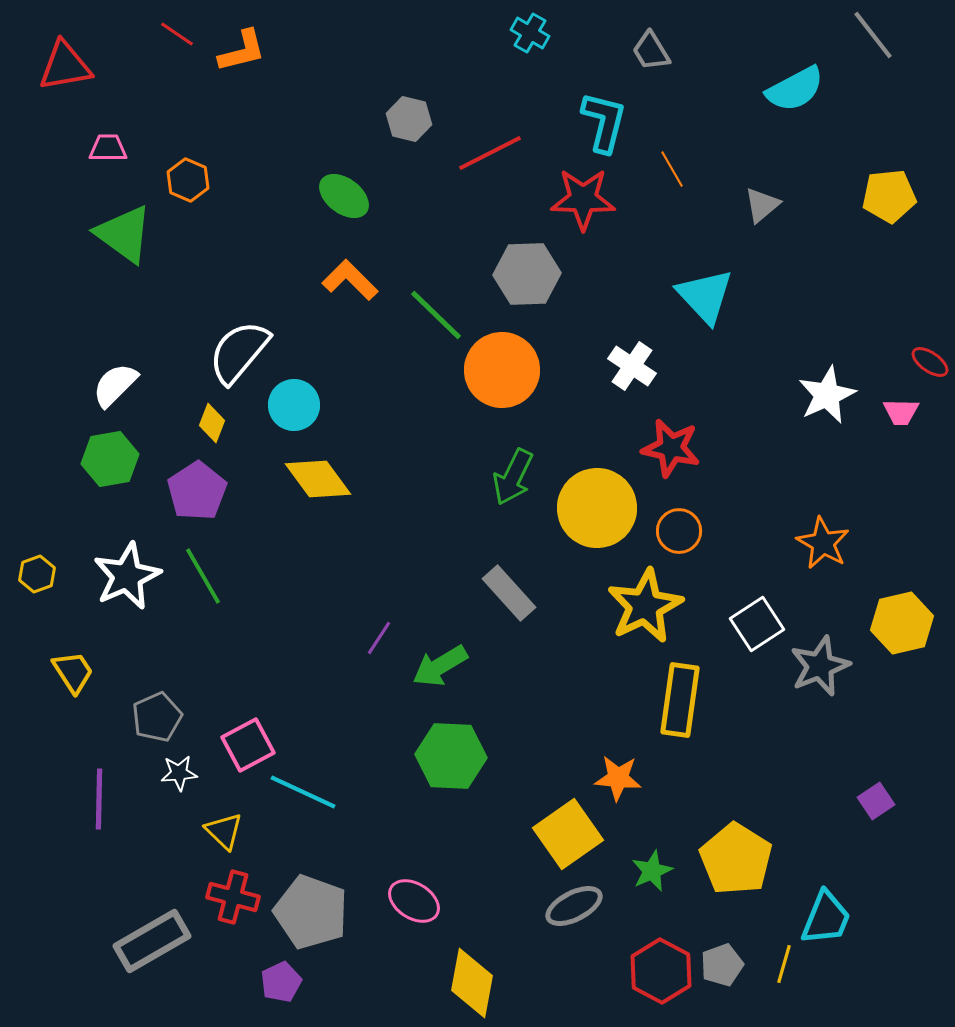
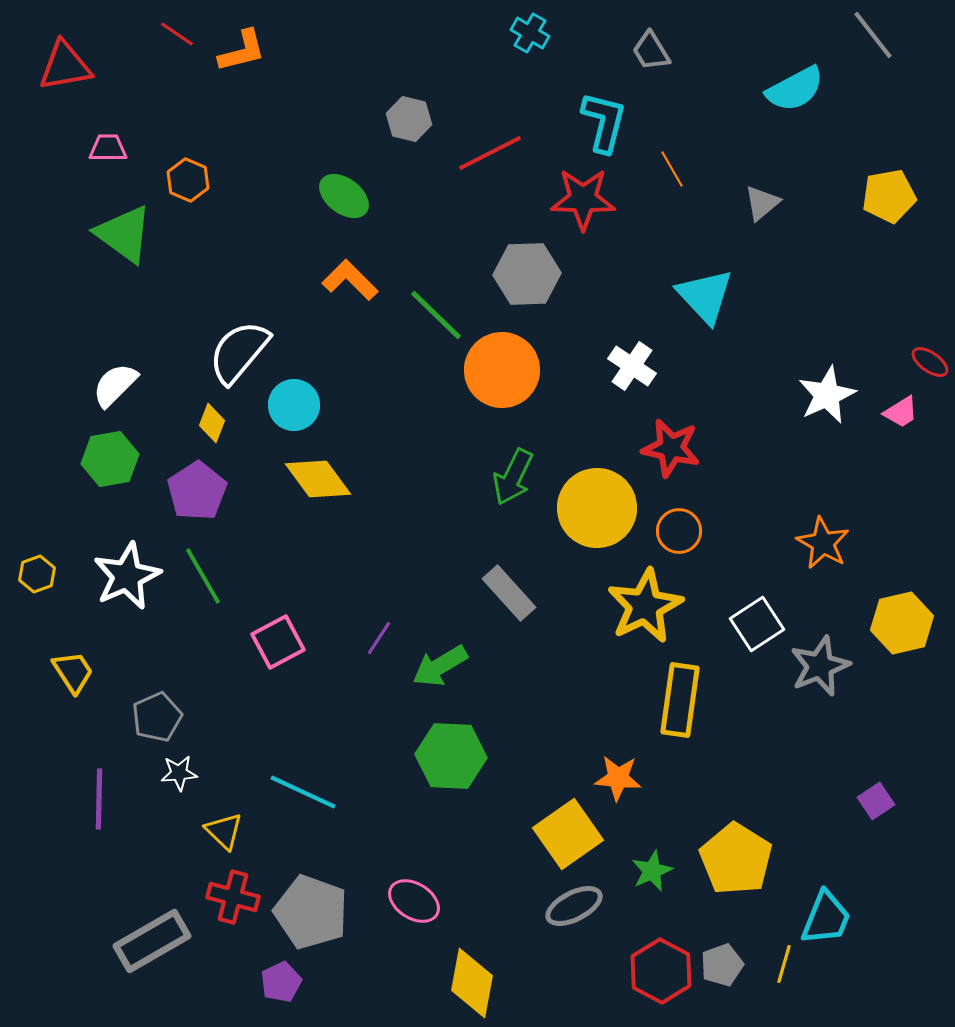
yellow pentagon at (889, 196): rotated 4 degrees counterclockwise
gray triangle at (762, 205): moved 2 px up
pink trapezoid at (901, 412): rotated 33 degrees counterclockwise
pink square at (248, 745): moved 30 px right, 103 px up
